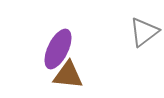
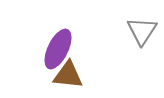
gray triangle: moved 2 px left, 1 px up; rotated 20 degrees counterclockwise
